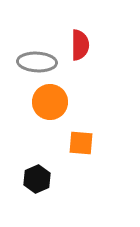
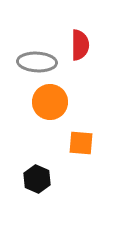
black hexagon: rotated 12 degrees counterclockwise
